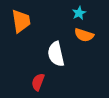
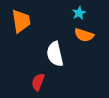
white semicircle: moved 1 px left
